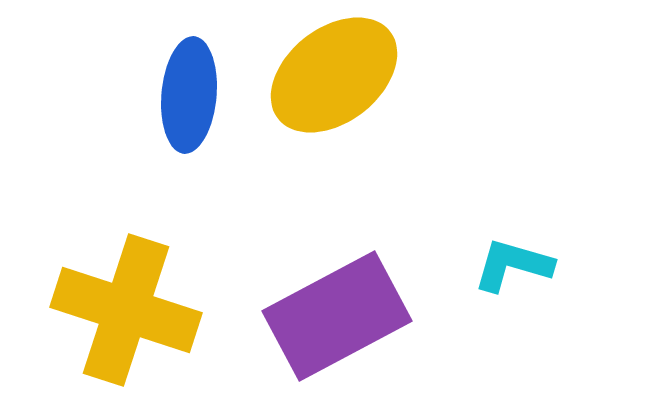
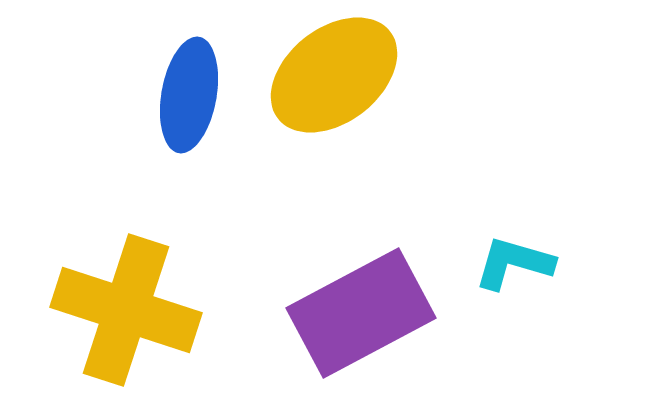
blue ellipse: rotated 5 degrees clockwise
cyan L-shape: moved 1 px right, 2 px up
purple rectangle: moved 24 px right, 3 px up
